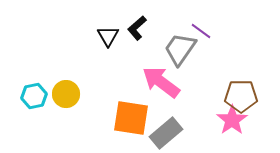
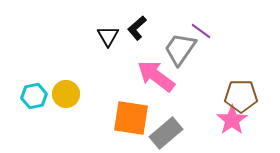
pink arrow: moved 5 px left, 6 px up
